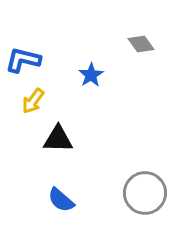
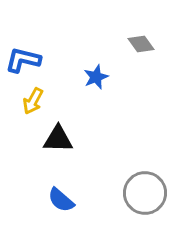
blue star: moved 5 px right, 2 px down; rotated 10 degrees clockwise
yellow arrow: rotated 8 degrees counterclockwise
